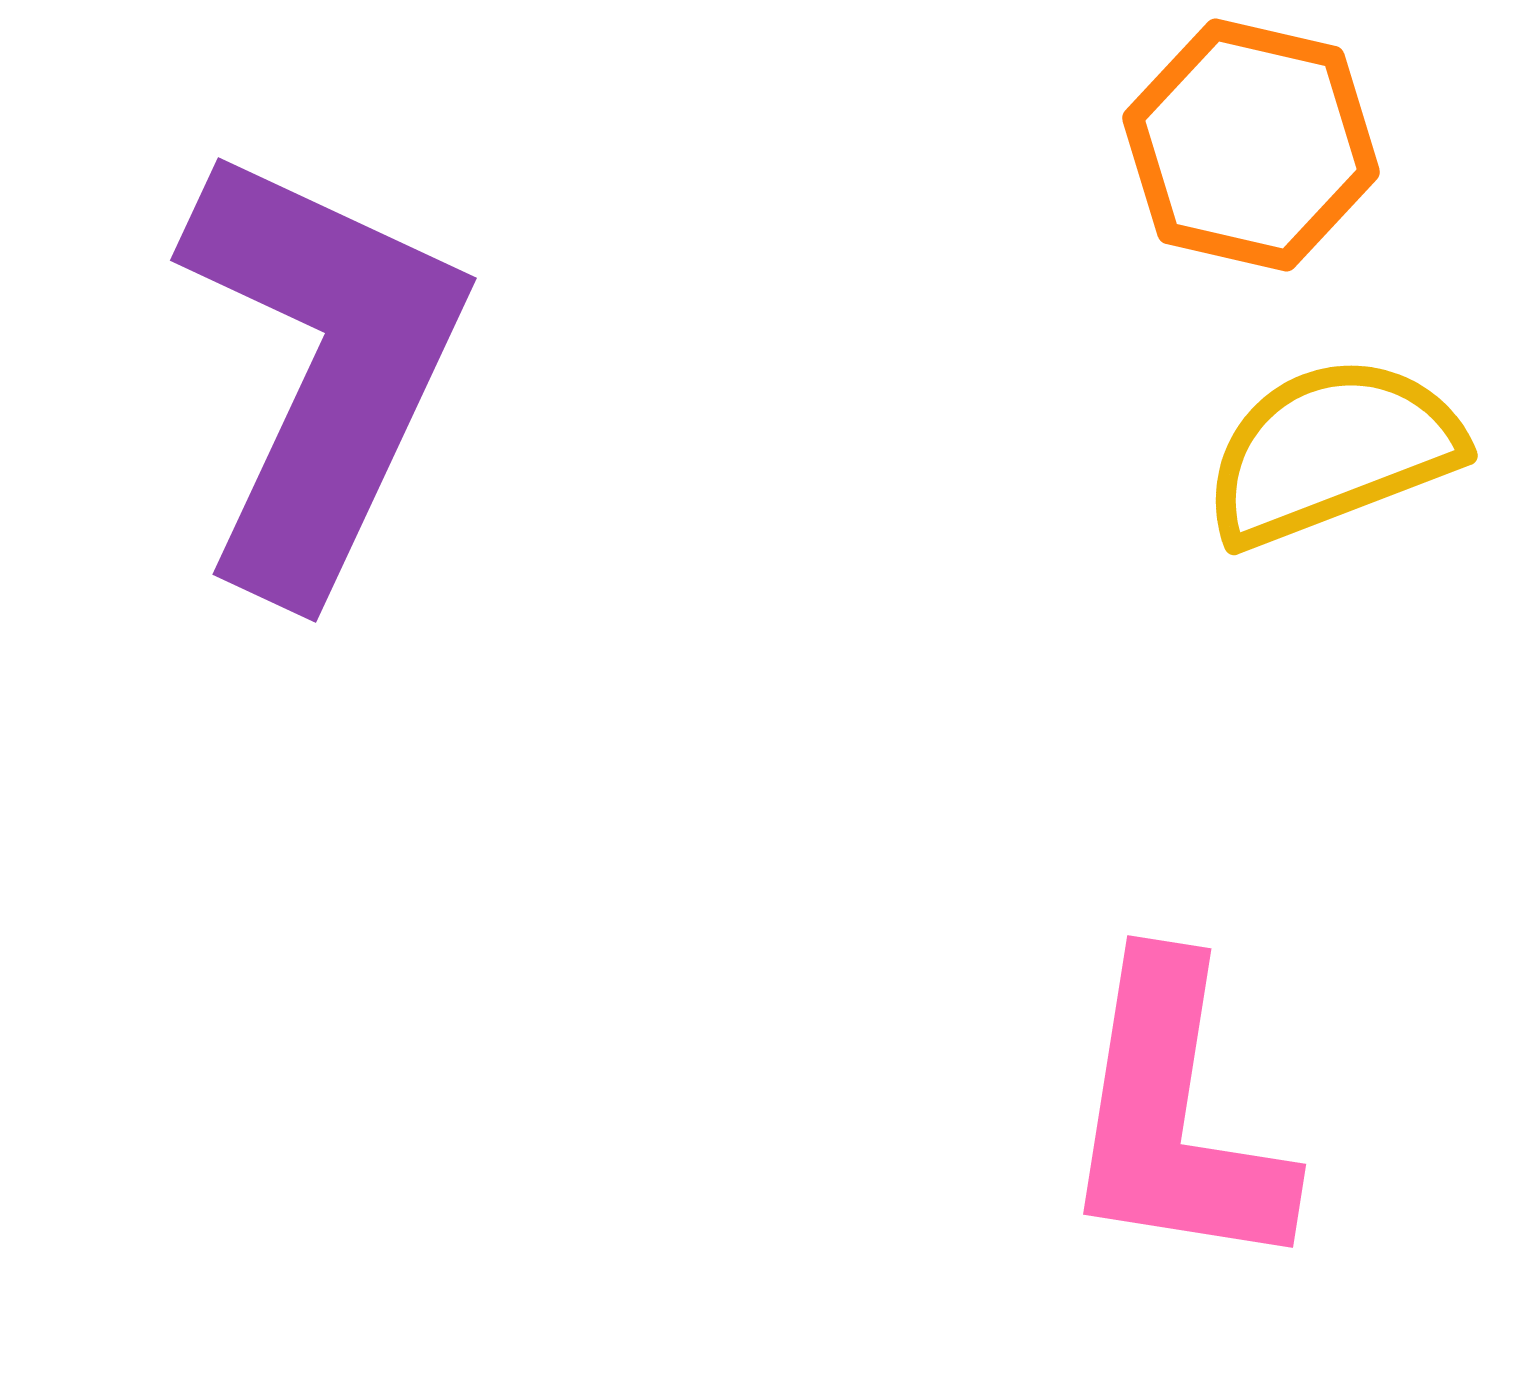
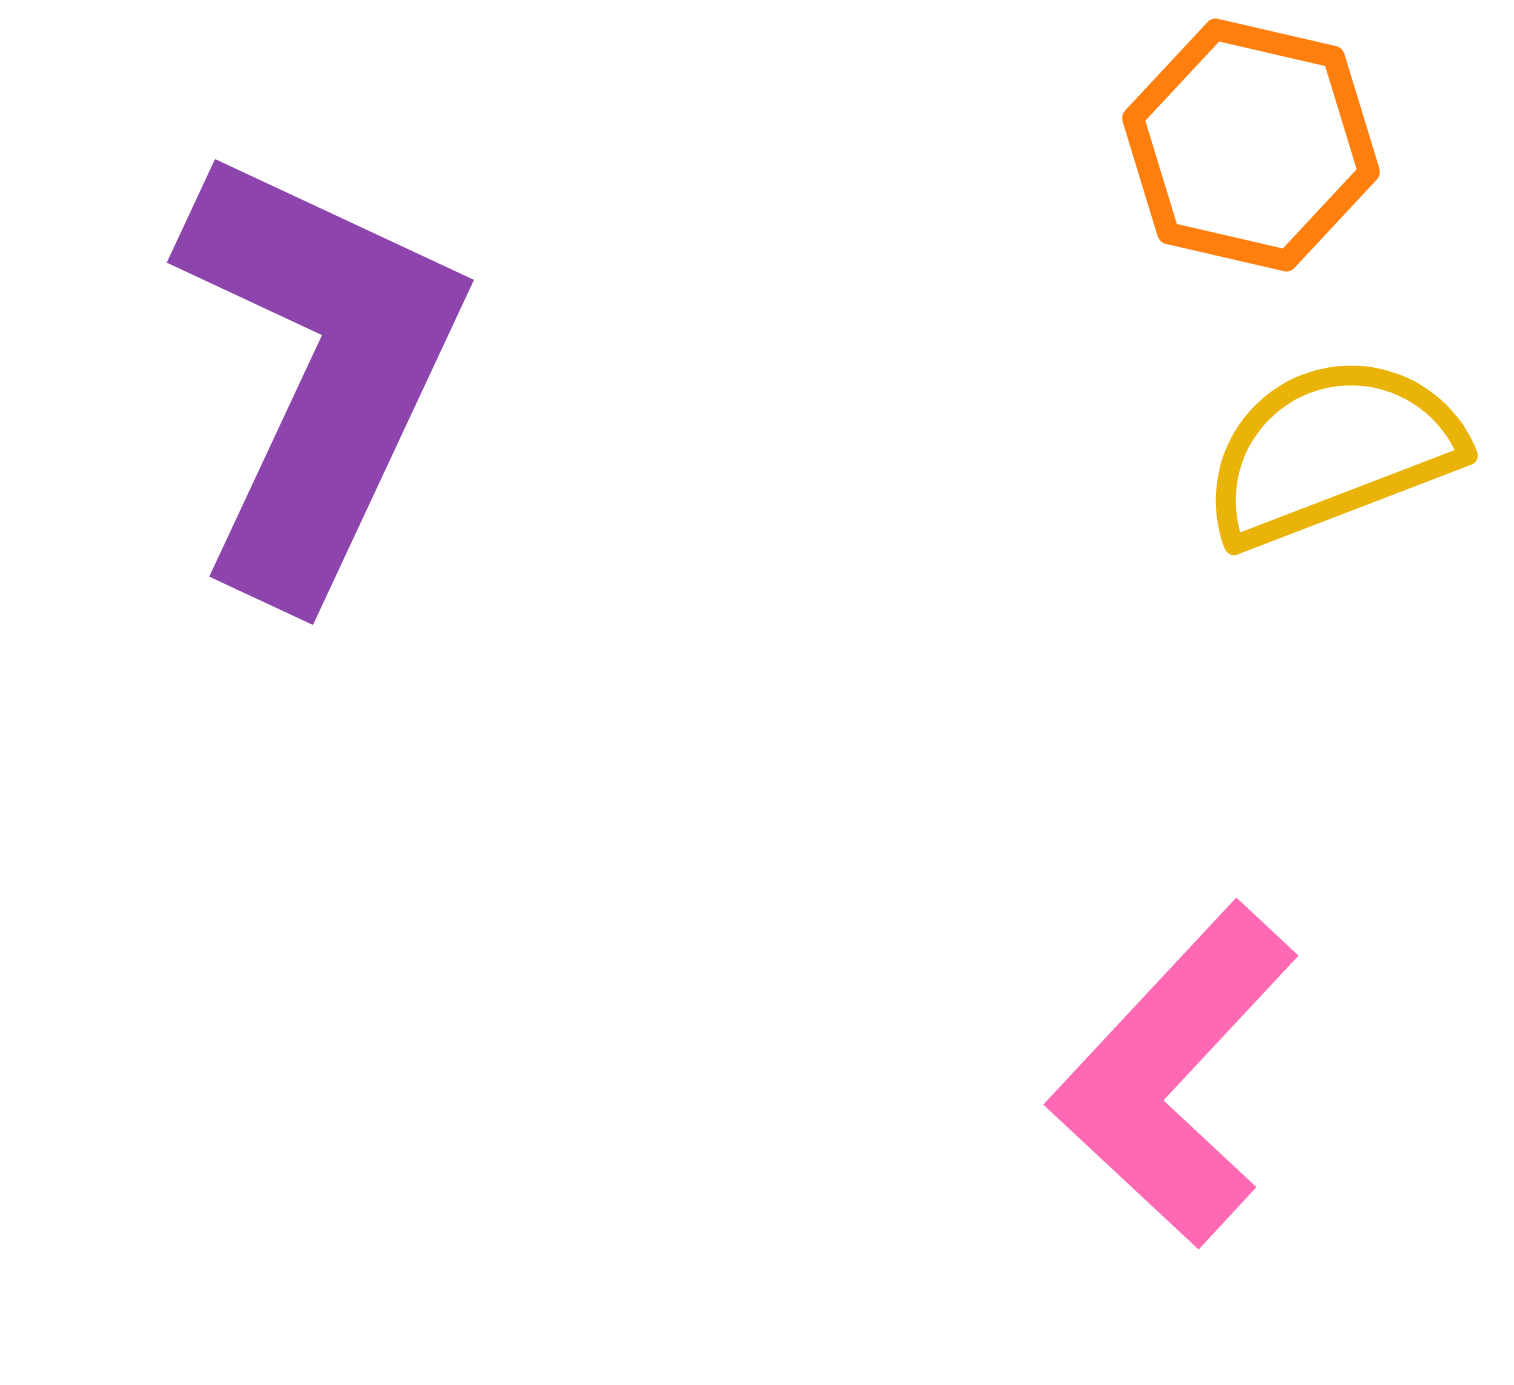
purple L-shape: moved 3 px left, 2 px down
pink L-shape: moved 1 px left, 42 px up; rotated 34 degrees clockwise
